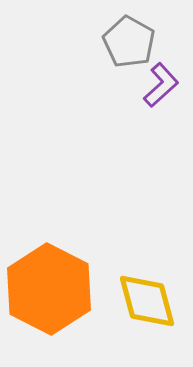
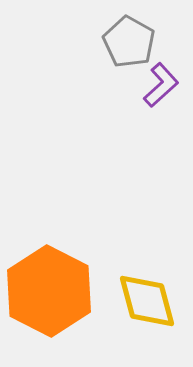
orange hexagon: moved 2 px down
